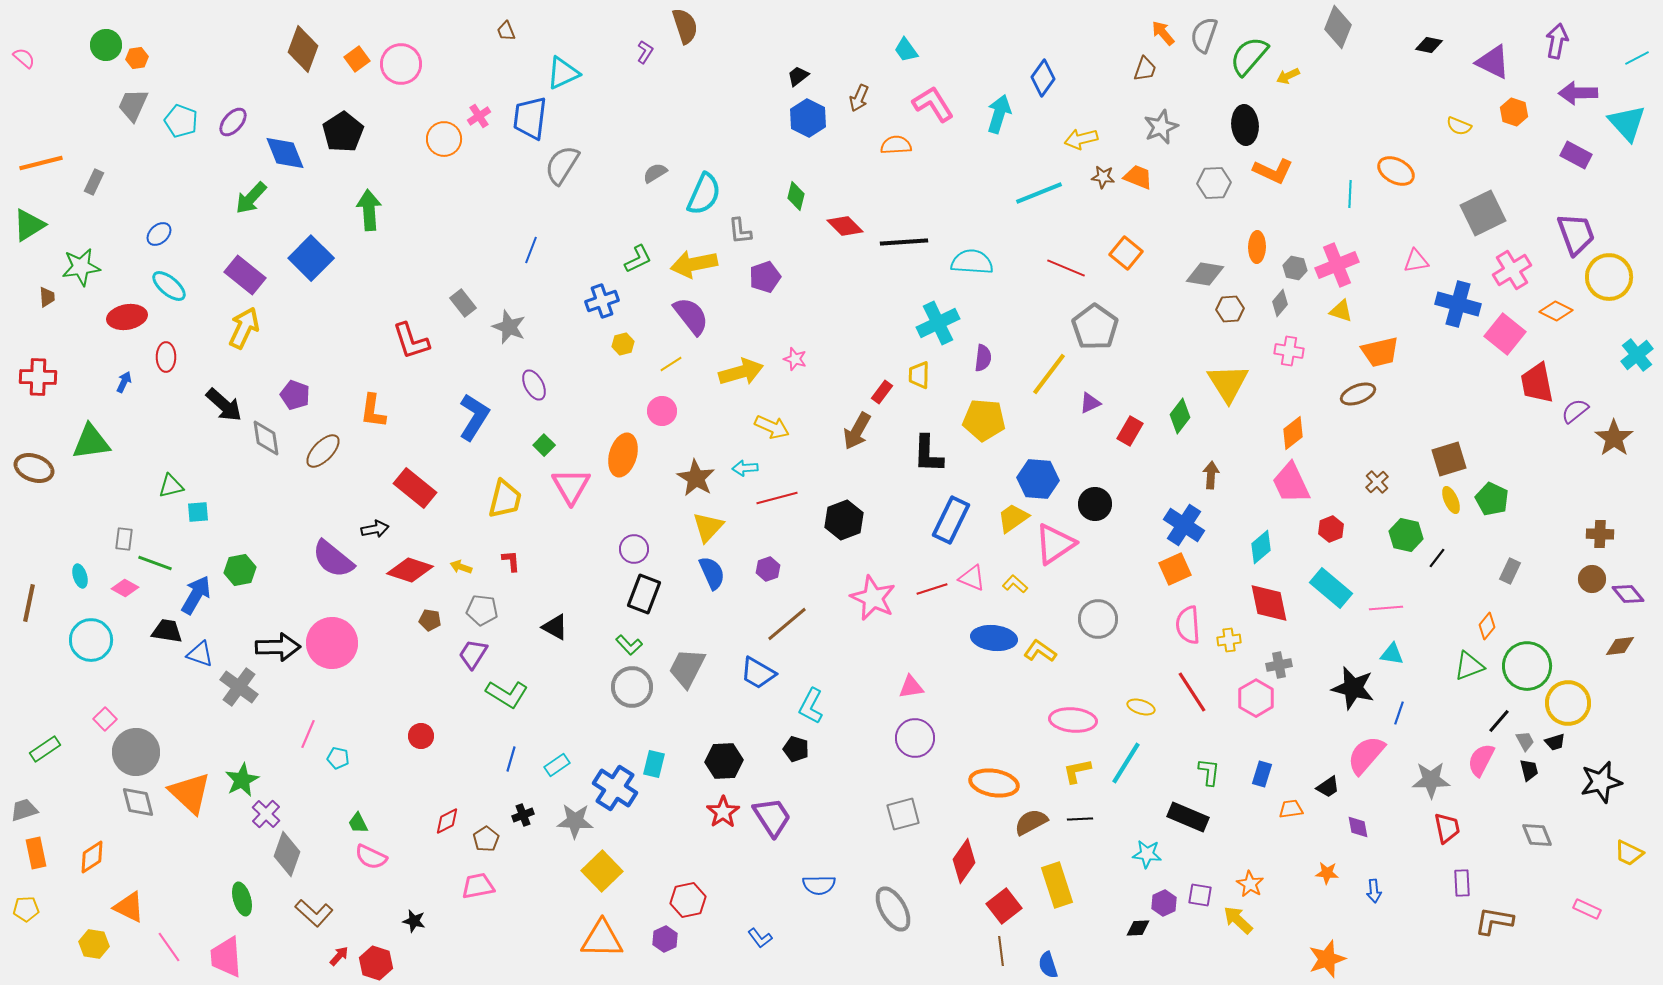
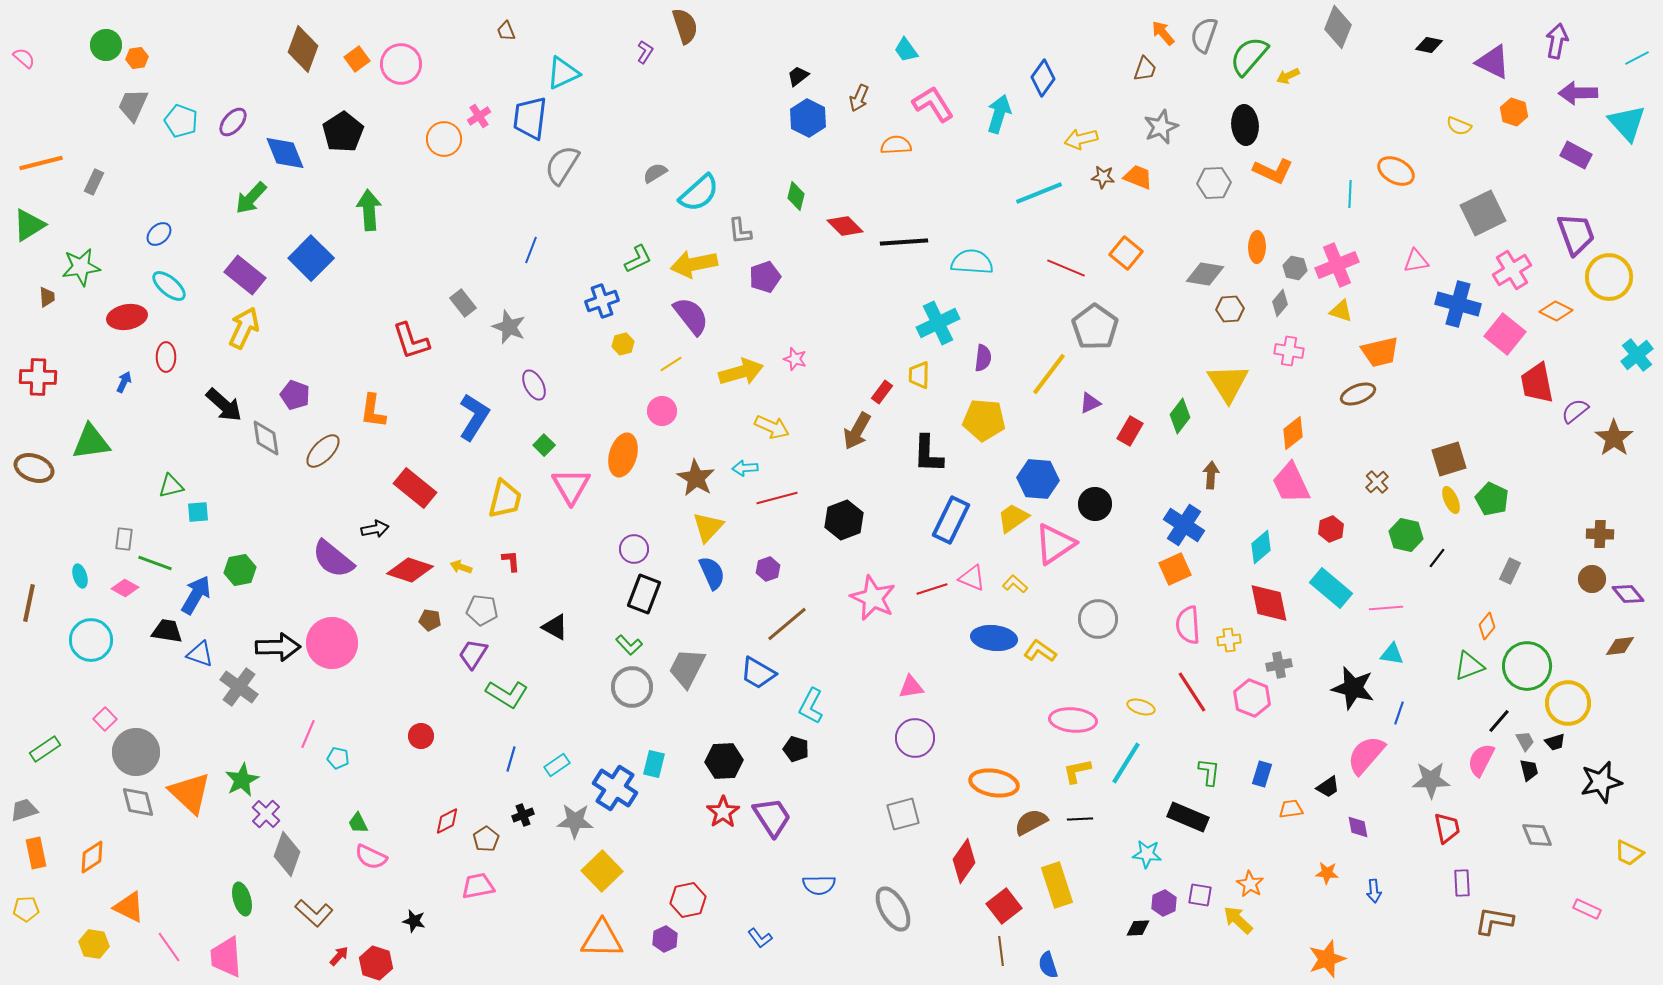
cyan semicircle at (704, 194): moved 5 px left, 1 px up; rotated 24 degrees clockwise
pink hexagon at (1256, 698): moved 4 px left; rotated 9 degrees counterclockwise
